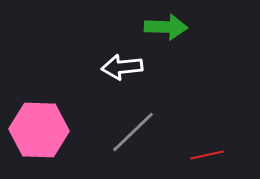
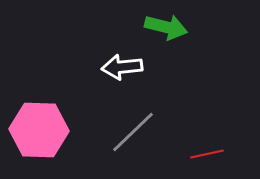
green arrow: rotated 12 degrees clockwise
red line: moved 1 px up
